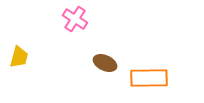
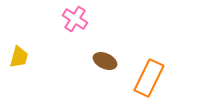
brown ellipse: moved 2 px up
orange rectangle: rotated 63 degrees counterclockwise
